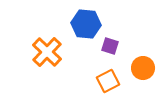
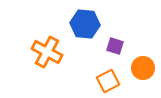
blue hexagon: moved 1 px left
purple square: moved 5 px right
orange cross: rotated 16 degrees counterclockwise
